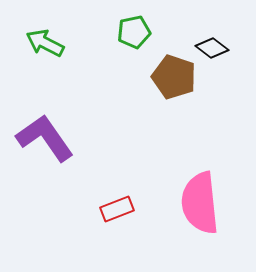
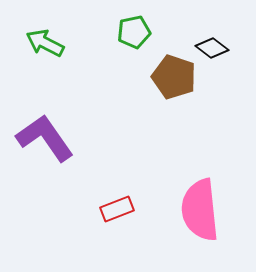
pink semicircle: moved 7 px down
